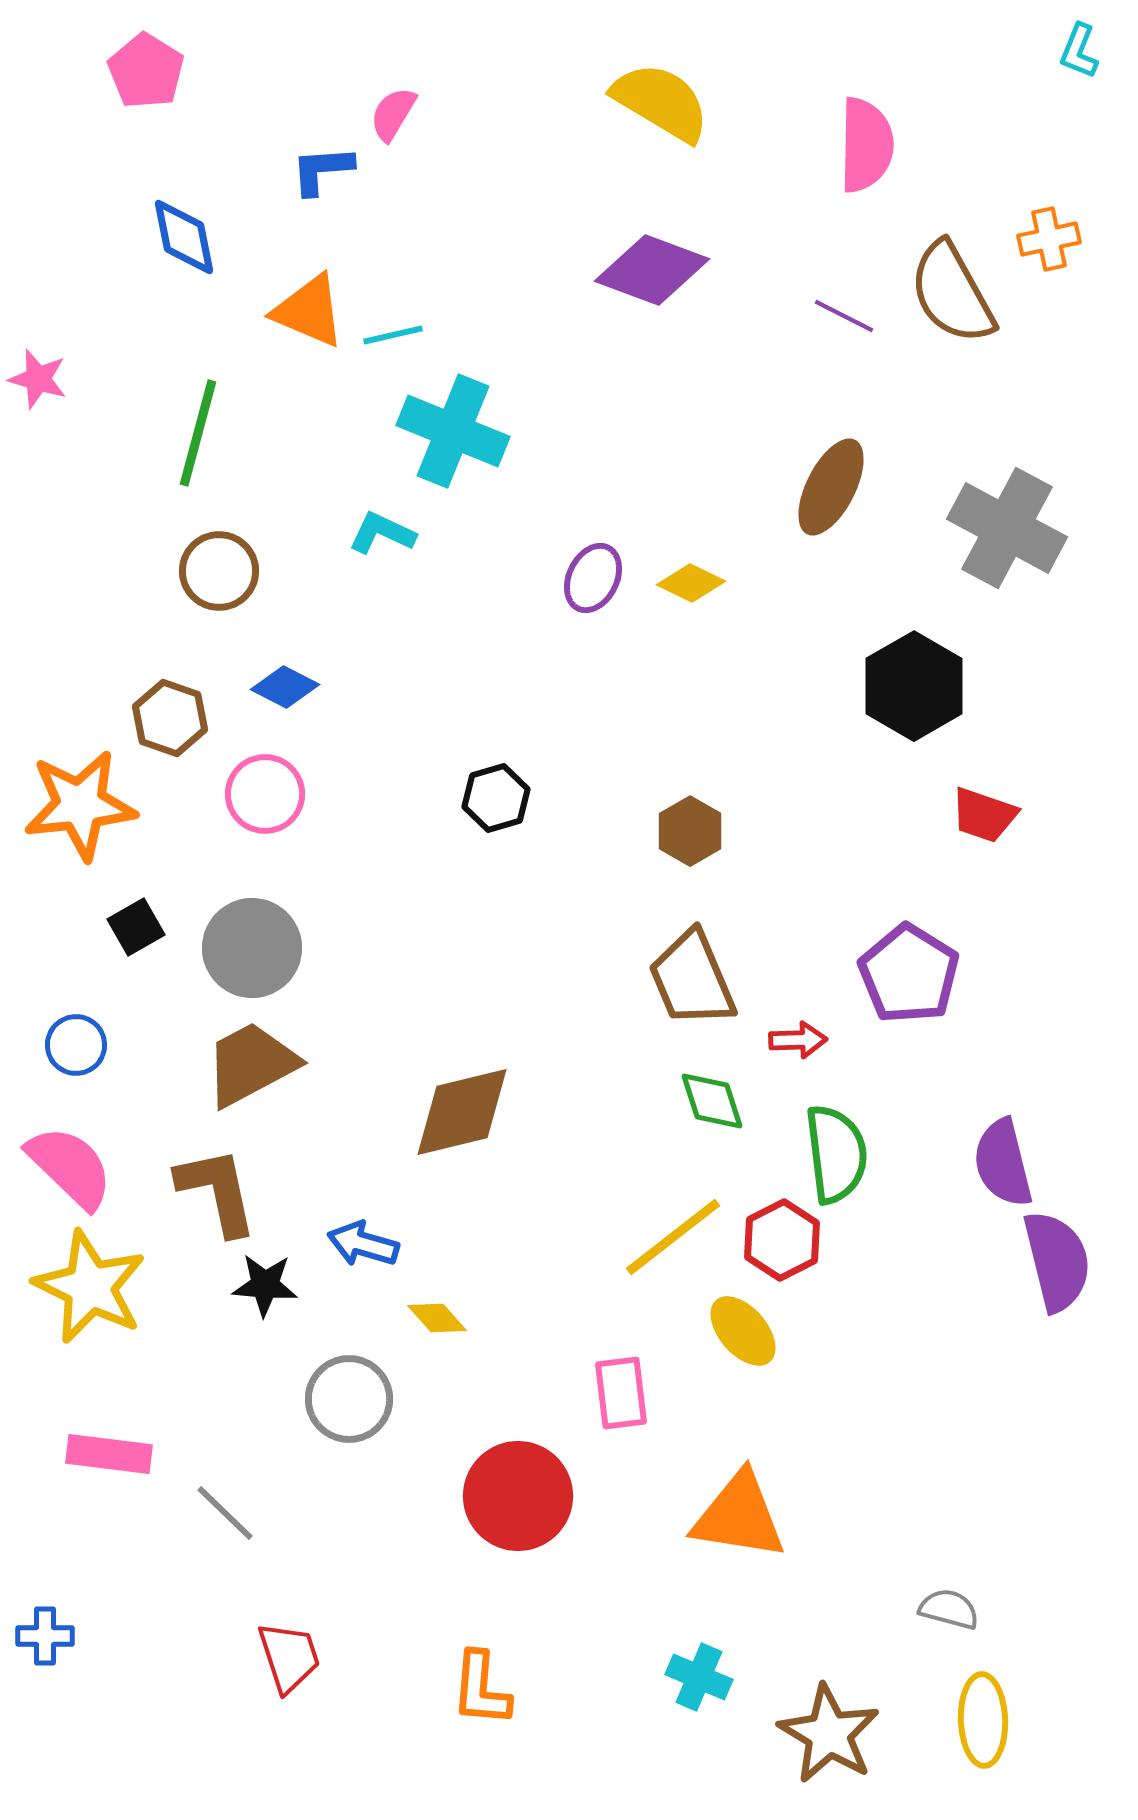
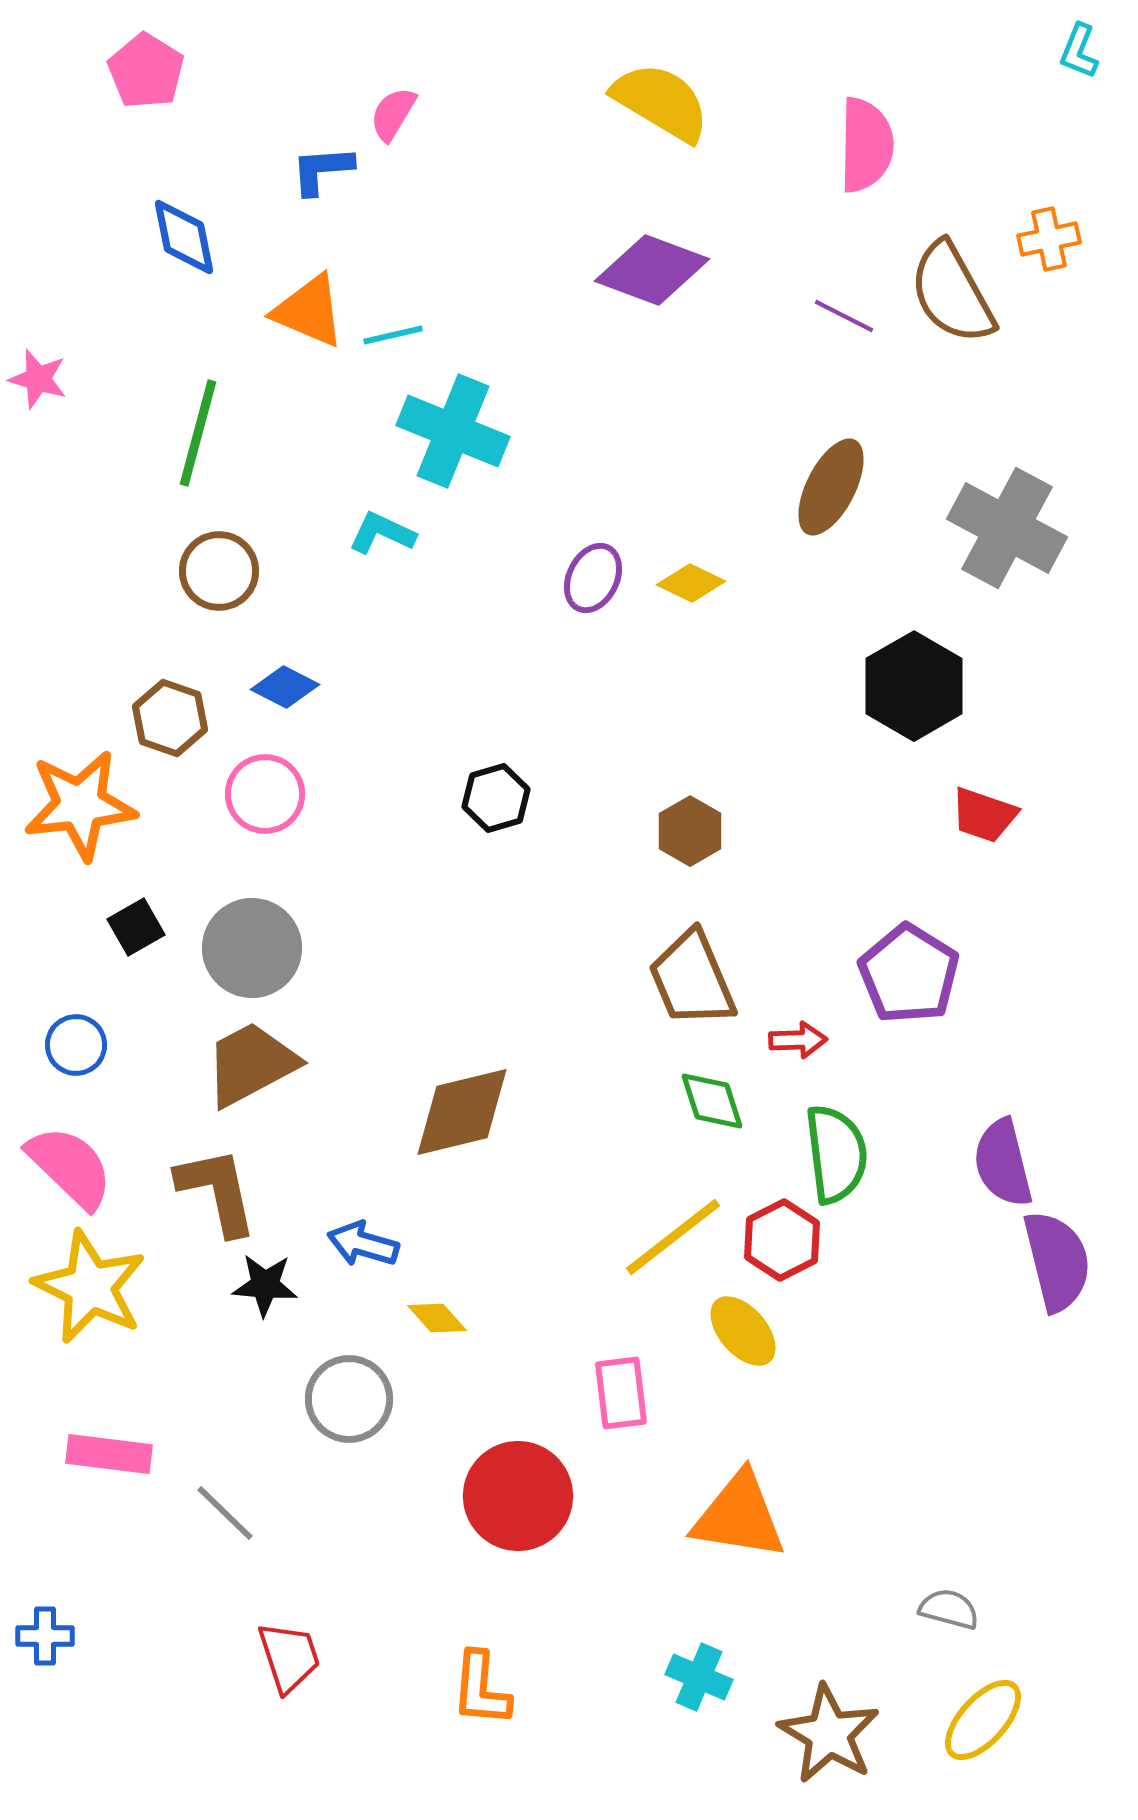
yellow ellipse at (983, 1720): rotated 44 degrees clockwise
